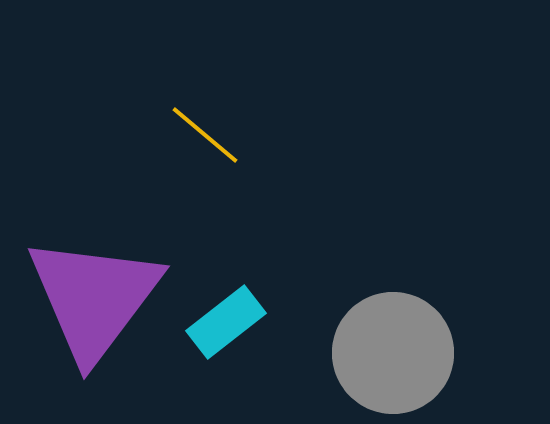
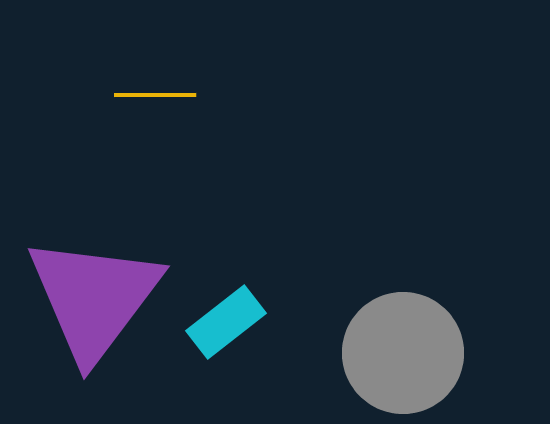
yellow line: moved 50 px left, 40 px up; rotated 40 degrees counterclockwise
gray circle: moved 10 px right
